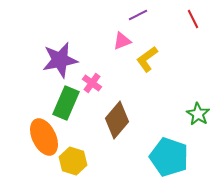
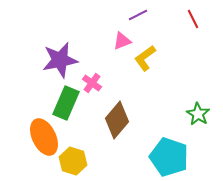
yellow L-shape: moved 2 px left, 1 px up
